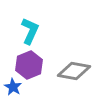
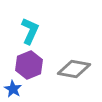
gray diamond: moved 2 px up
blue star: moved 2 px down
